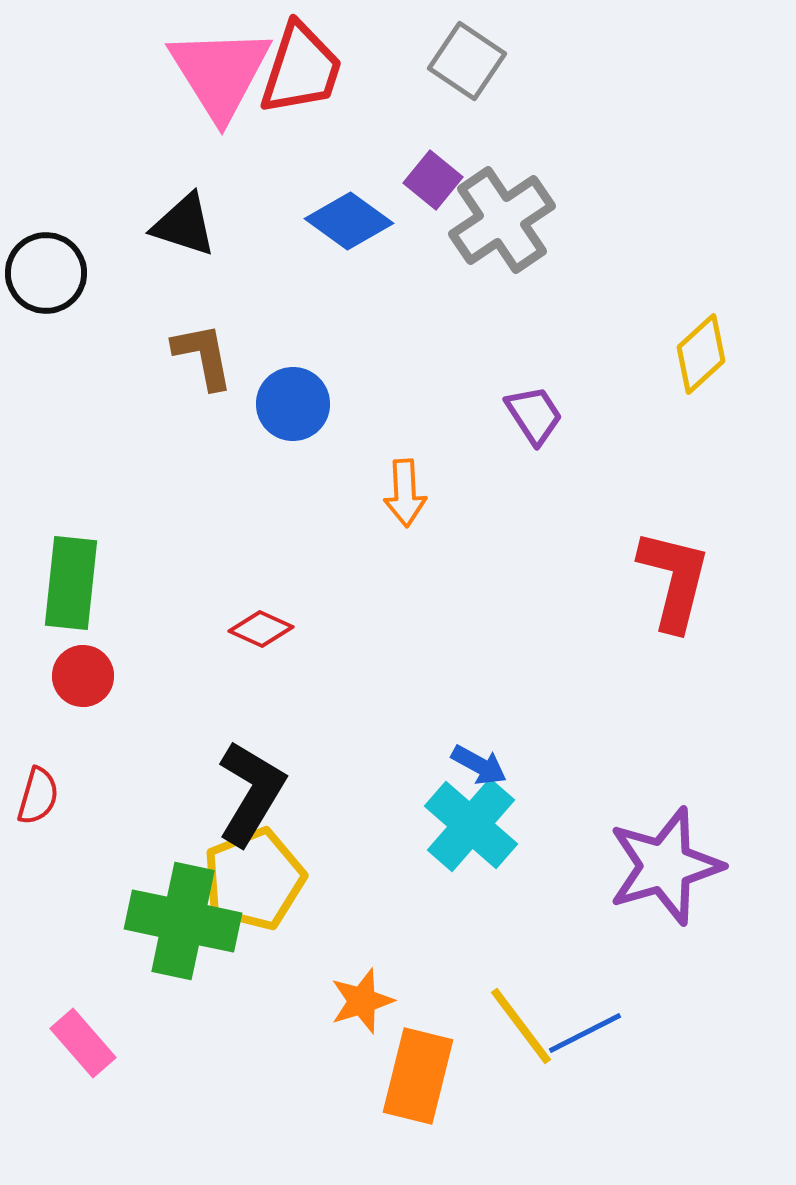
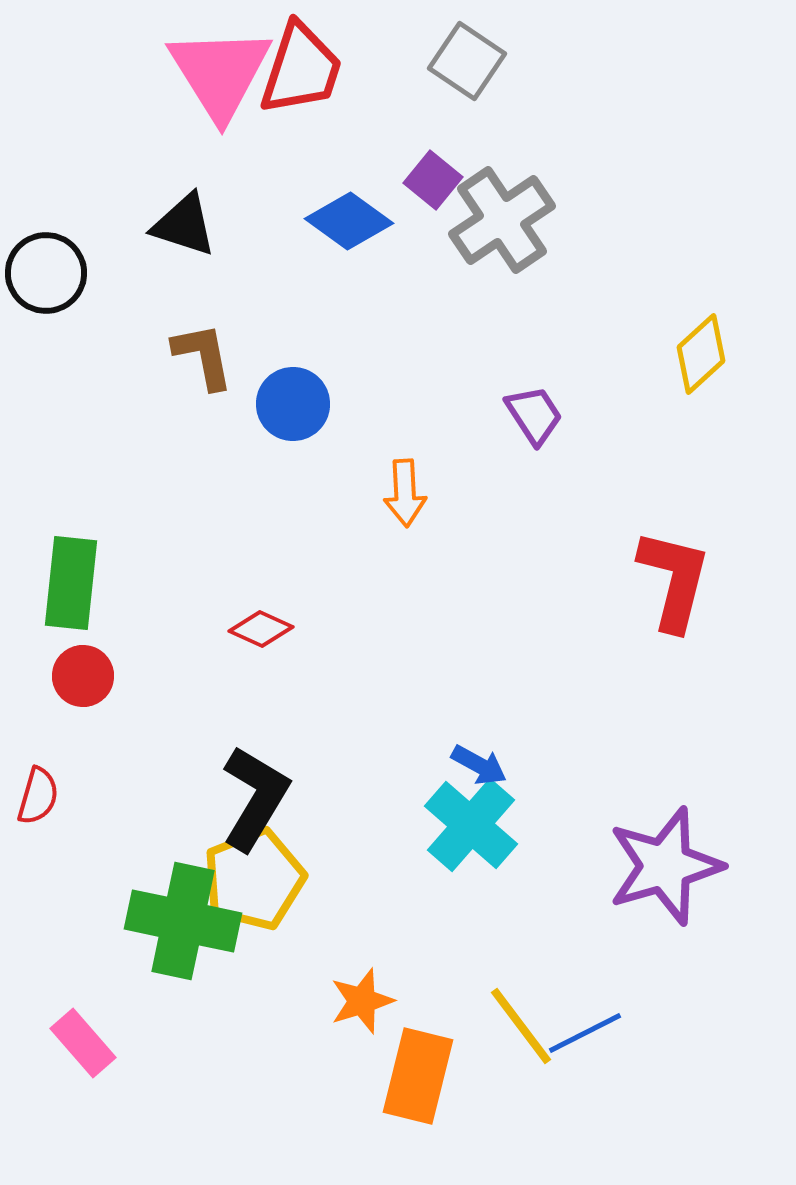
black L-shape: moved 4 px right, 5 px down
